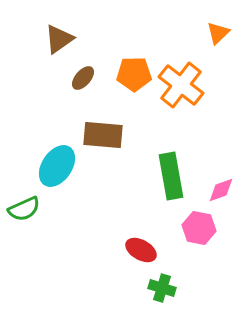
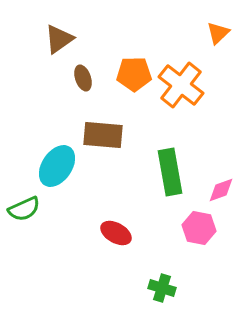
brown ellipse: rotated 60 degrees counterclockwise
green rectangle: moved 1 px left, 4 px up
red ellipse: moved 25 px left, 17 px up
